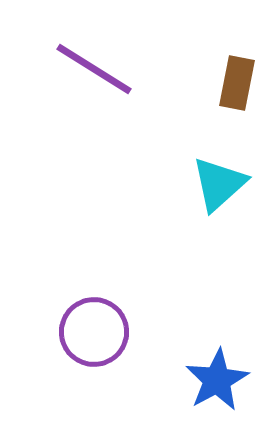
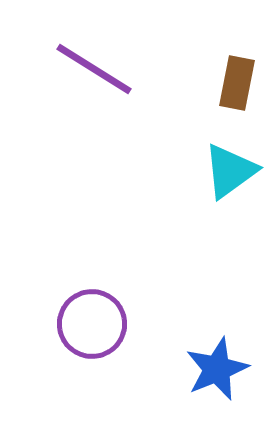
cyan triangle: moved 11 px right, 13 px up; rotated 6 degrees clockwise
purple circle: moved 2 px left, 8 px up
blue star: moved 11 px up; rotated 6 degrees clockwise
